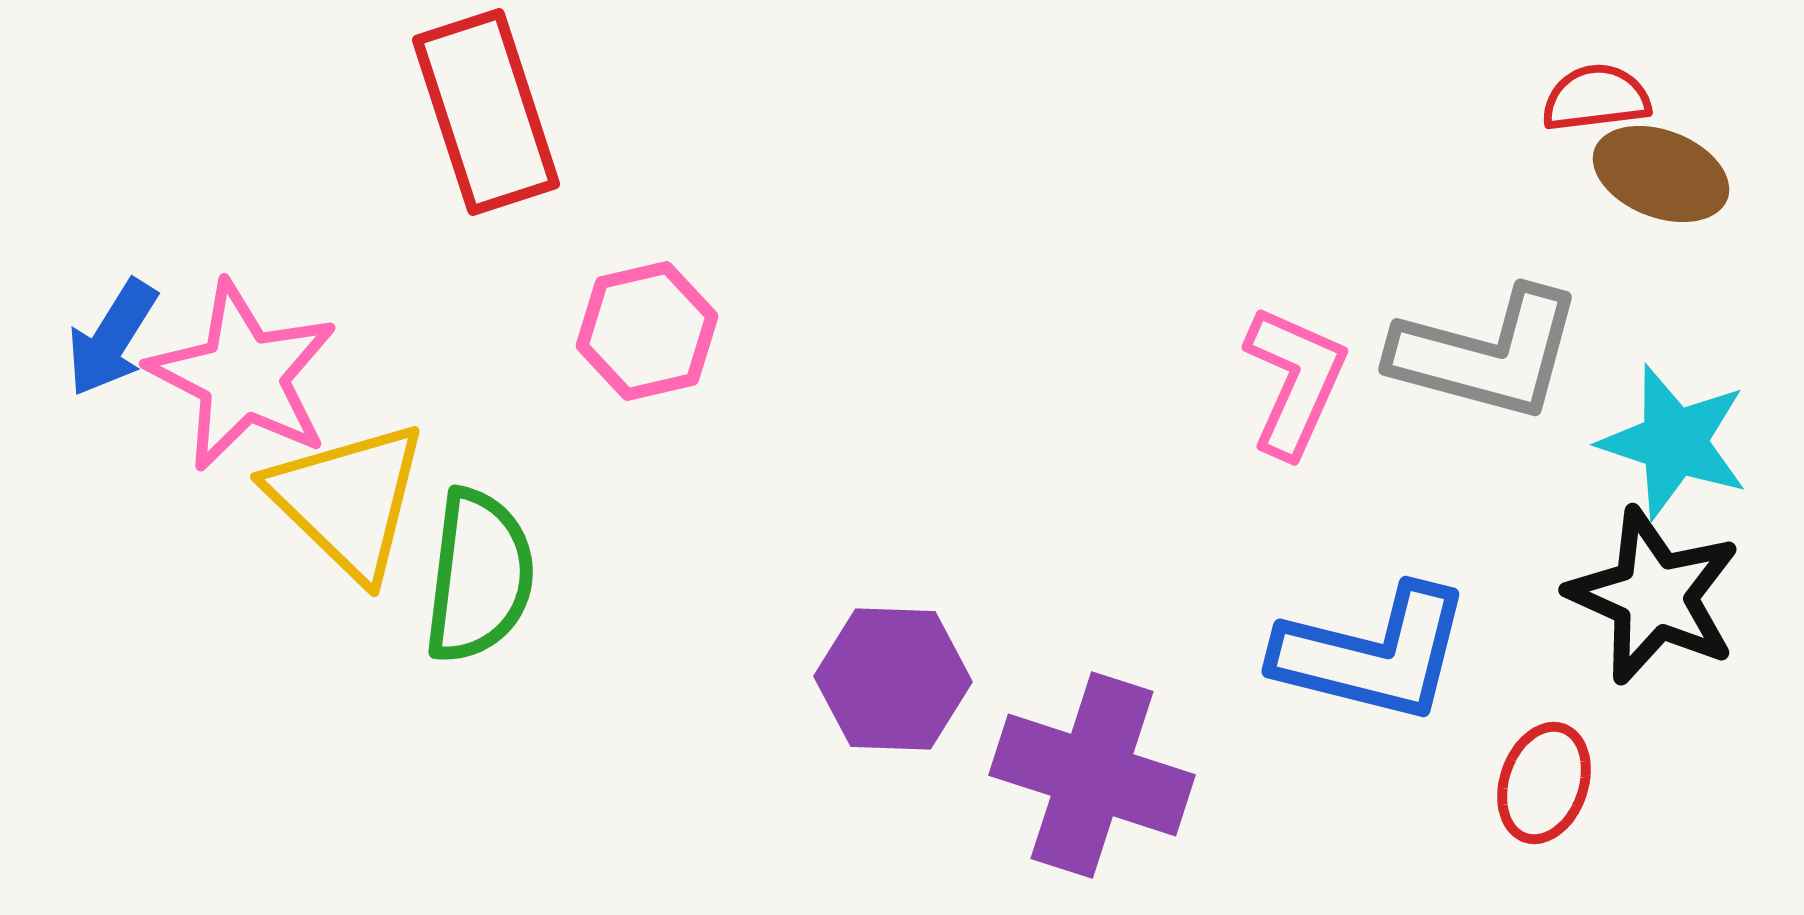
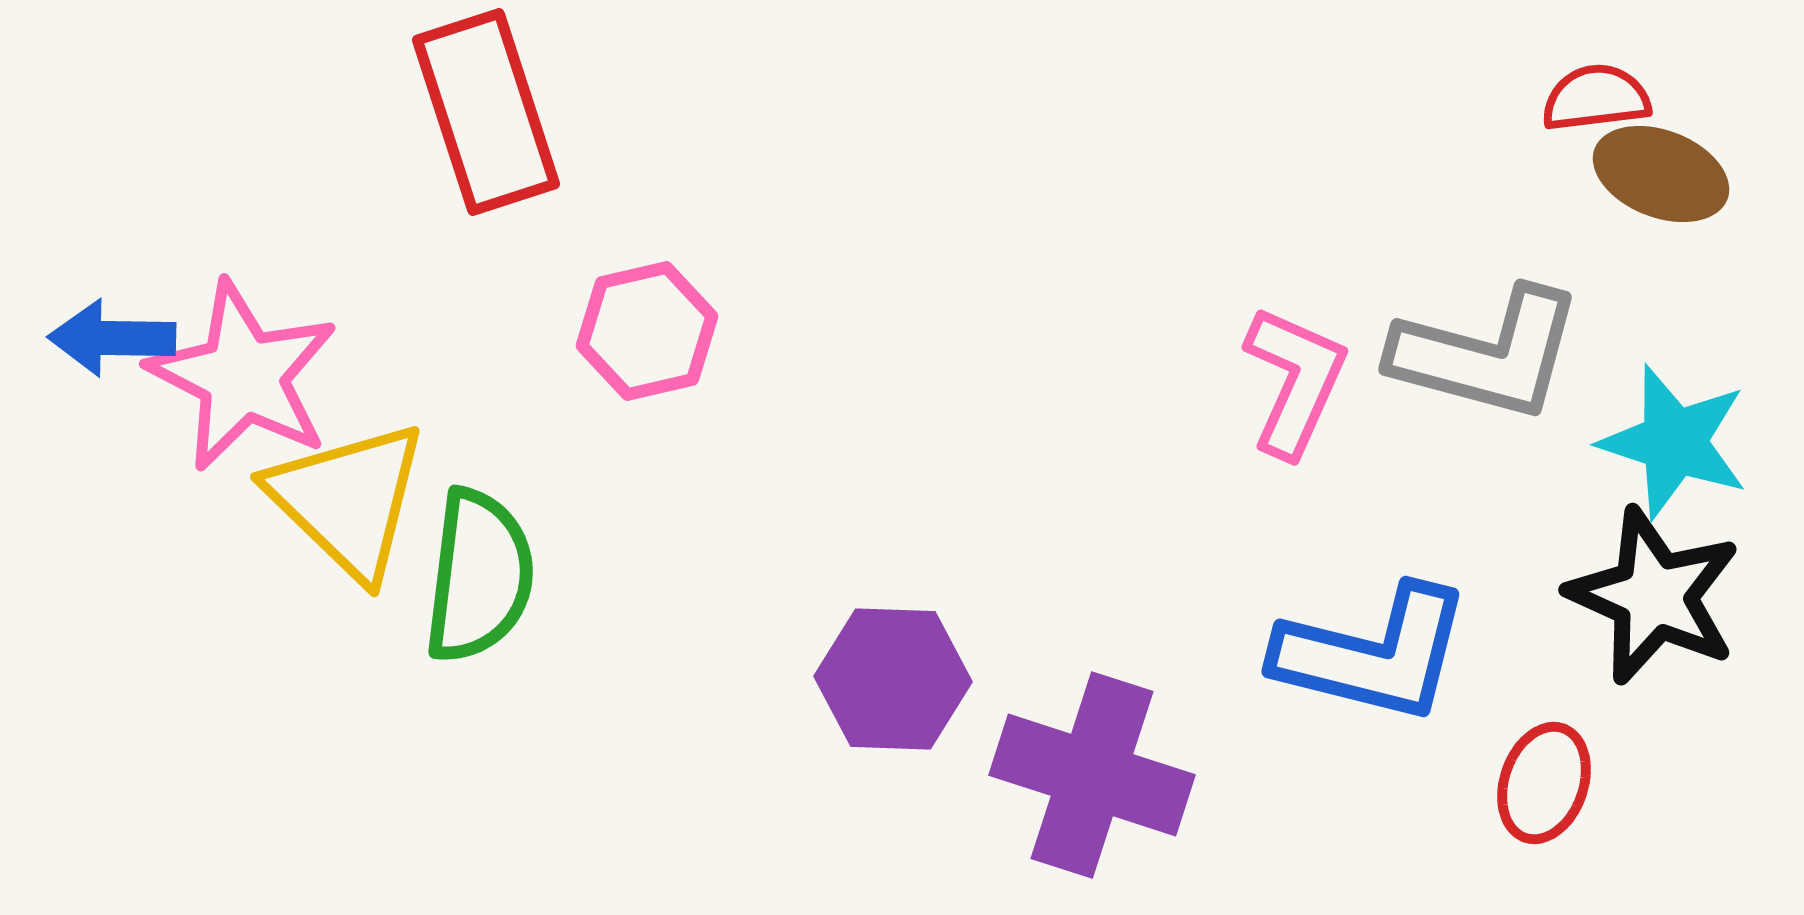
blue arrow: rotated 59 degrees clockwise
